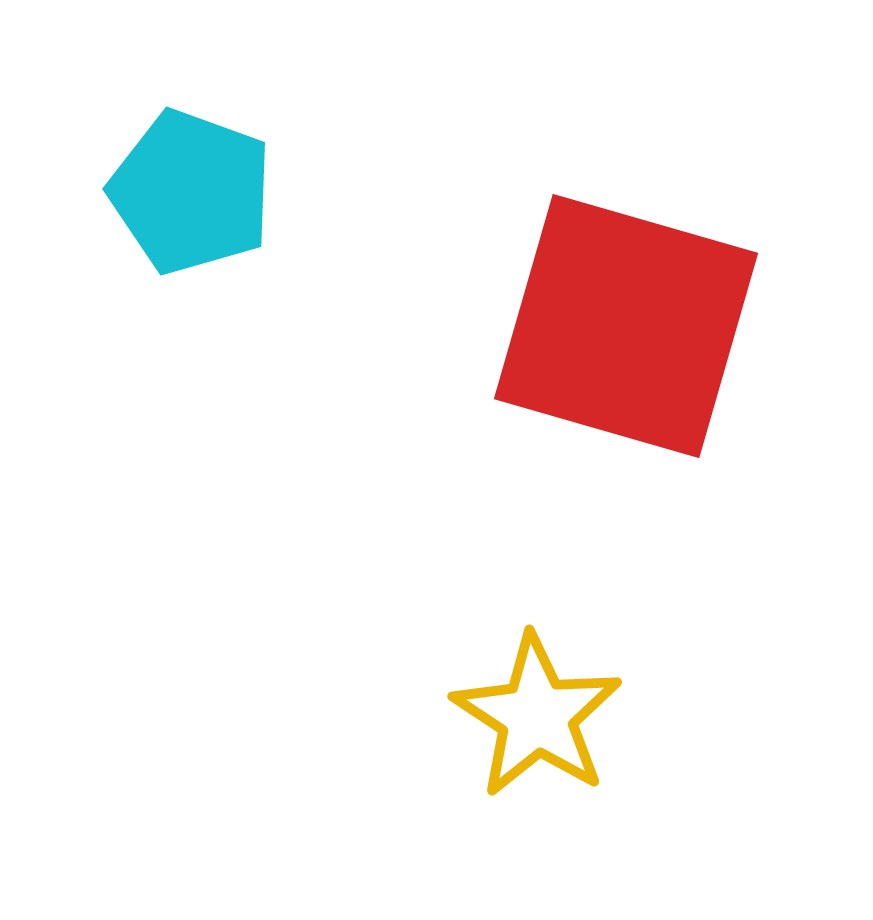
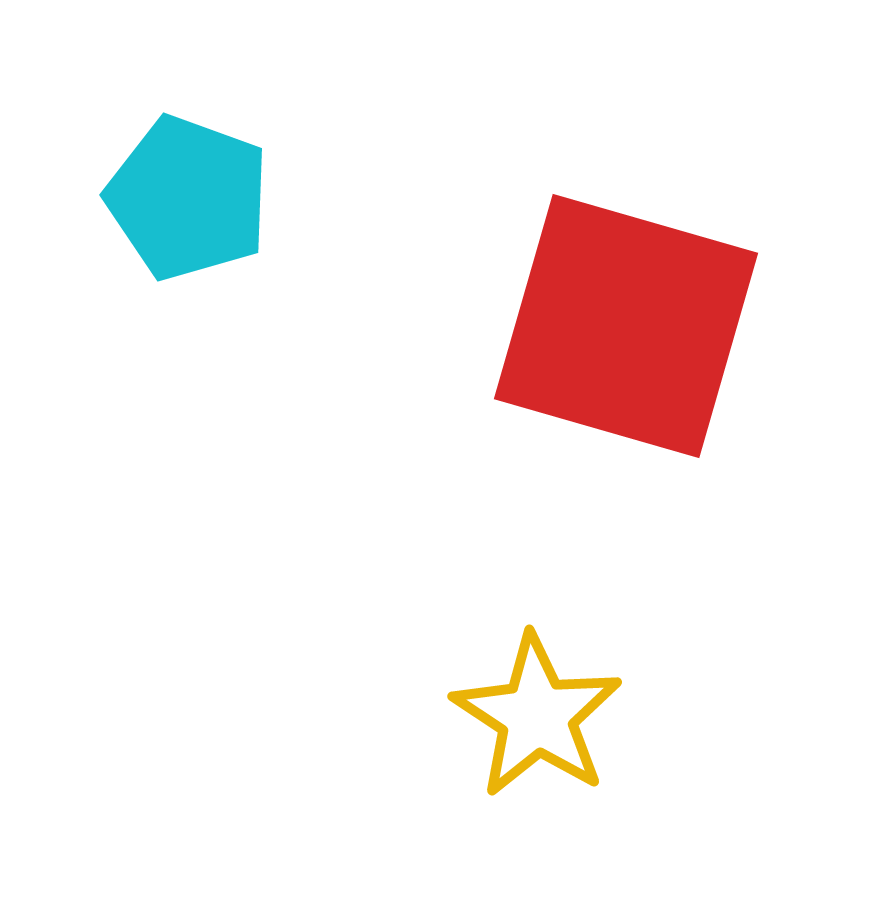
cyan pentagon: moved 3 px left, 6 px down
